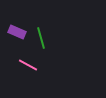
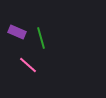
pink line: rotated 12 degrees clockwise
